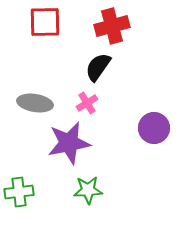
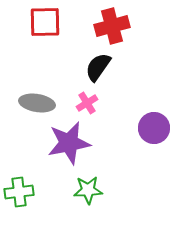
gray ellipse: moved 2 px right
